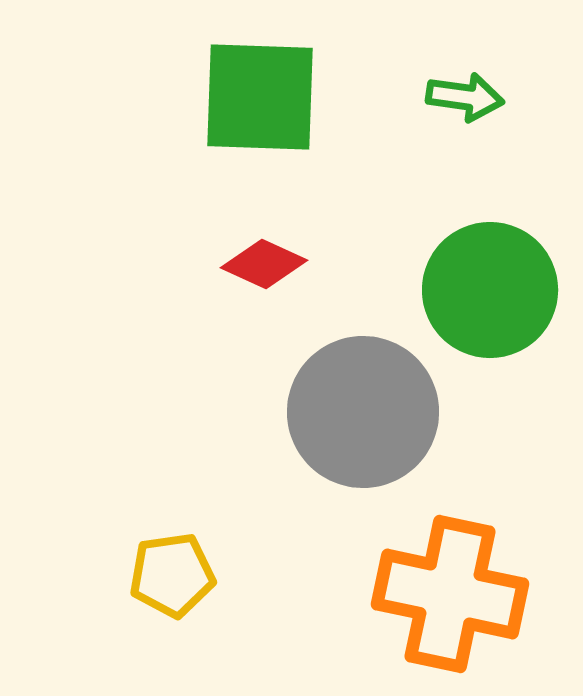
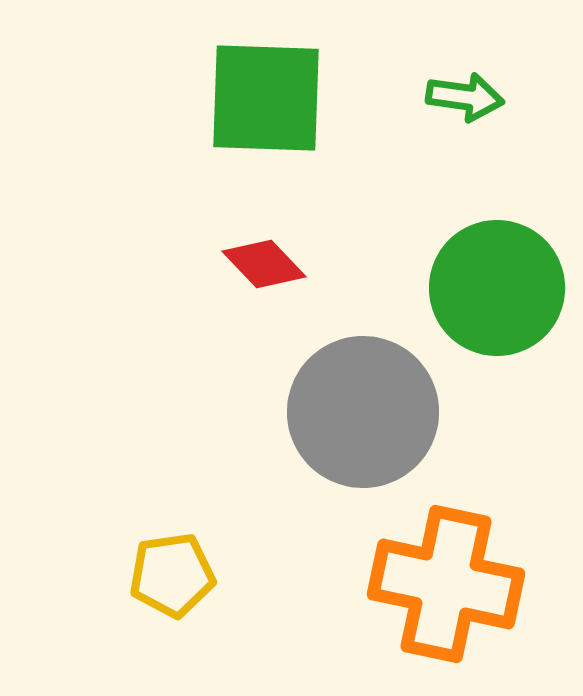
green square: moved 6 px right, 1 px down
red diamond: rotated 22 degrees clockwise
green circle: moved 7 px right, 2 px up
orange cross: moved 4 px left, 10 px up
